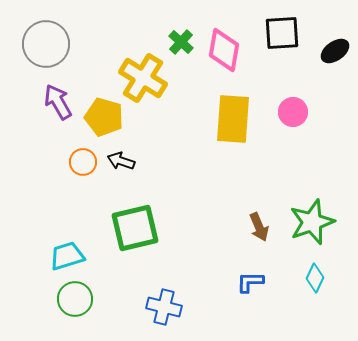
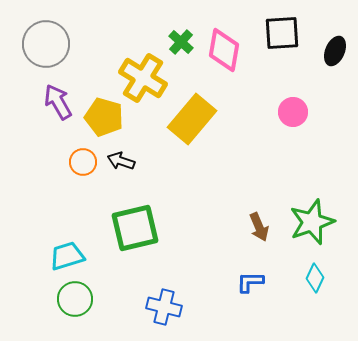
black ellipse: rotated 32 degrees counterclockwise
yellow rectangle: moved 41 px left; rotated 36 degrees clockwise
